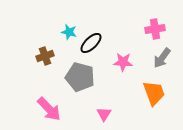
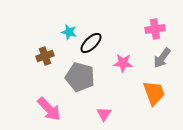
pink star: moved 1 px down
